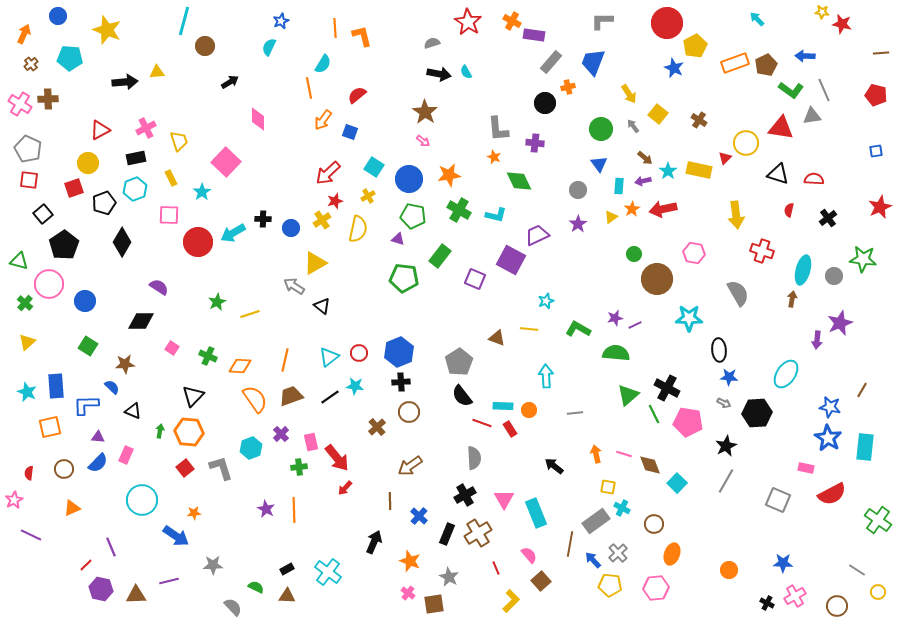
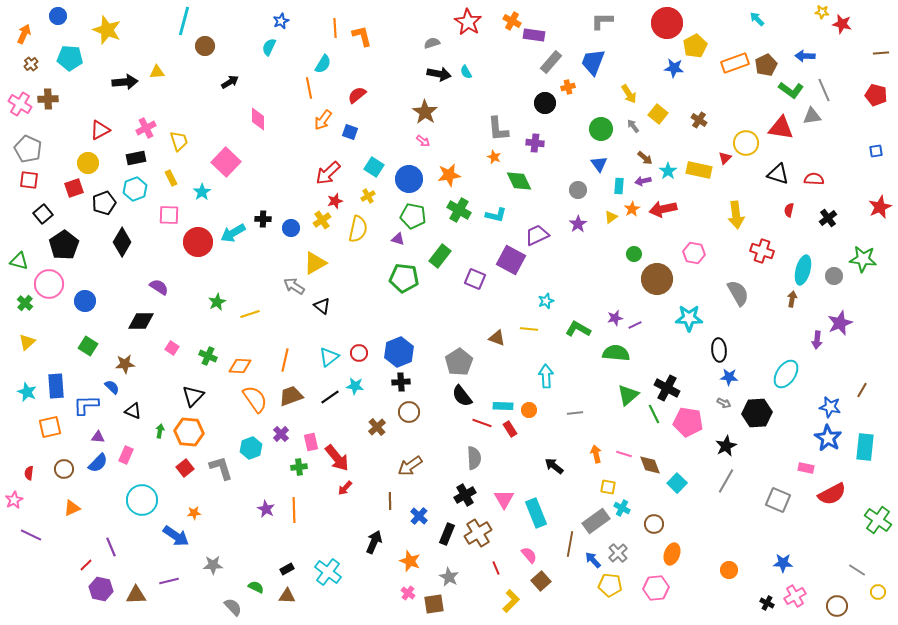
blue star at (674, 68): rotated 18 degrees counterclockwise
